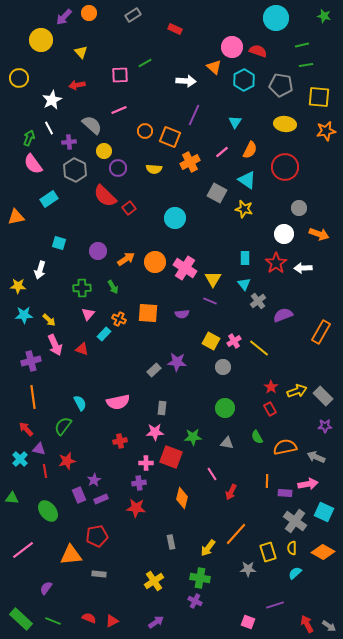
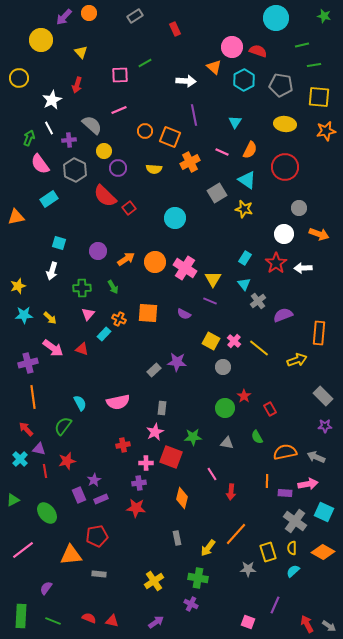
gray rectangle at (133, 15): moved 2 px right, 1 px down
red rectangle at (175, 29): rotated 40 degrees clockwise
green line at (306, 65): moved 8 px right
red arrow at (77, 85): rotated 63 degrees counterclockwise
purple line at (194, 115): rotated 35 degrees counterclockwise
purple cross at (69, 142): moved 2 px up
pink line at (222, 152): rotated 64 degrees clockwise
pink semicircle at (33, 164): moved 7 px right
gray square at (217, 193): rotated 30 degrees clockwise
cyan rectangle at (245, 258): rotated 32 degrees clockwise
white arrow at (40, 270): moved 12 px right, 1 px down
yellow star at (18, 286): rotated 21 degrees counterclockwise
purple semicircle at (182, 314): moved 2 px right; rotated 32 degrees clockwise
yellow arrow at (49, 320): moved 1 px right, 2 px up
orange rectangle at (321, 332): moved 2 px left, 1 px down; rotated 25 degrees counterclockwise
pink cross at (234, 341): rotated 16 degrees counterclockwise
pink arrow at (55, 345): moved 2 px left, 3 px down; rotated 30 degrees counterclockwise
purple cross at (31, 361): moved 3 px left, 2 px down
red star at (271, 387): moved 27 px left, 9 px down
yellow arrow at (297, 391): moved 31 px up
pink star at (155, 432): rotated 24 degrees counterclockwise
red cross at (120, 441): moved 3 px right, 4 px down
orange semicircle at (285, 447): moved 5 px down
red arrow at (231, 492): rotated 21 degrees counterclockwise
green triangle at (12, 498): moved 1 px right, 2 px down; rotated 32 degrees counterclockwise
green ellipse at (48, 511): moved 1 px left, 2 px down
gray rectangle at (171, 542): moved 6 px right, 4 px up
cyan semicircle at (295, 573): moved 2 px left, 2 px up
green cross at (200, 578): moved 2 px left
purple cross at (195, 601): moved 4 px left, 3 px down
purple line at (275, 605): rotated 48 degrees counterclockwise
green rectangle at (21, 619): moved 3 px up; rotated 50 degrees clockwise
red triangle at (112, 621): rotated 40 degrees clockwise
